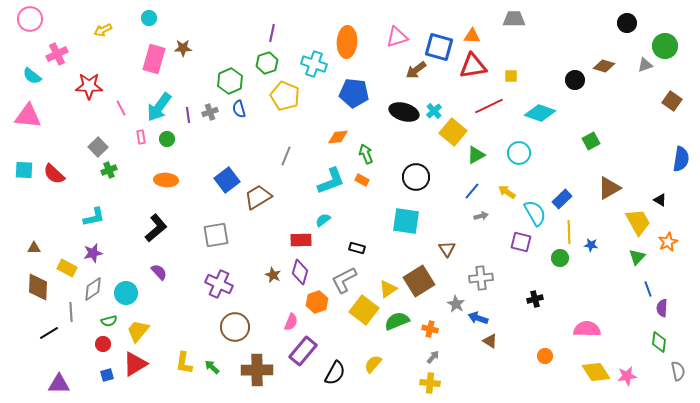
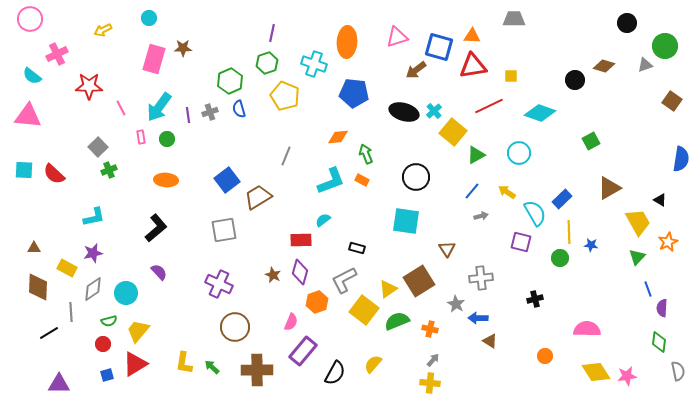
gray square at (216, 235): moved 8 px right, 5 px up
blue arrow at (478, 318): rotated 18 degrees counterclockwise
gray arrow at (433, 357): moved 3 px down
